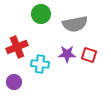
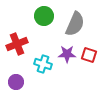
green circle: moved 3 px right, 2 px down
gray semicircle: rotated 55 degrees counterclockwise
red cross: moved 3 px up
cyan cross: moved 3 px right; rotated 12 degrees clockwise
purple circle: moved 2 px right
